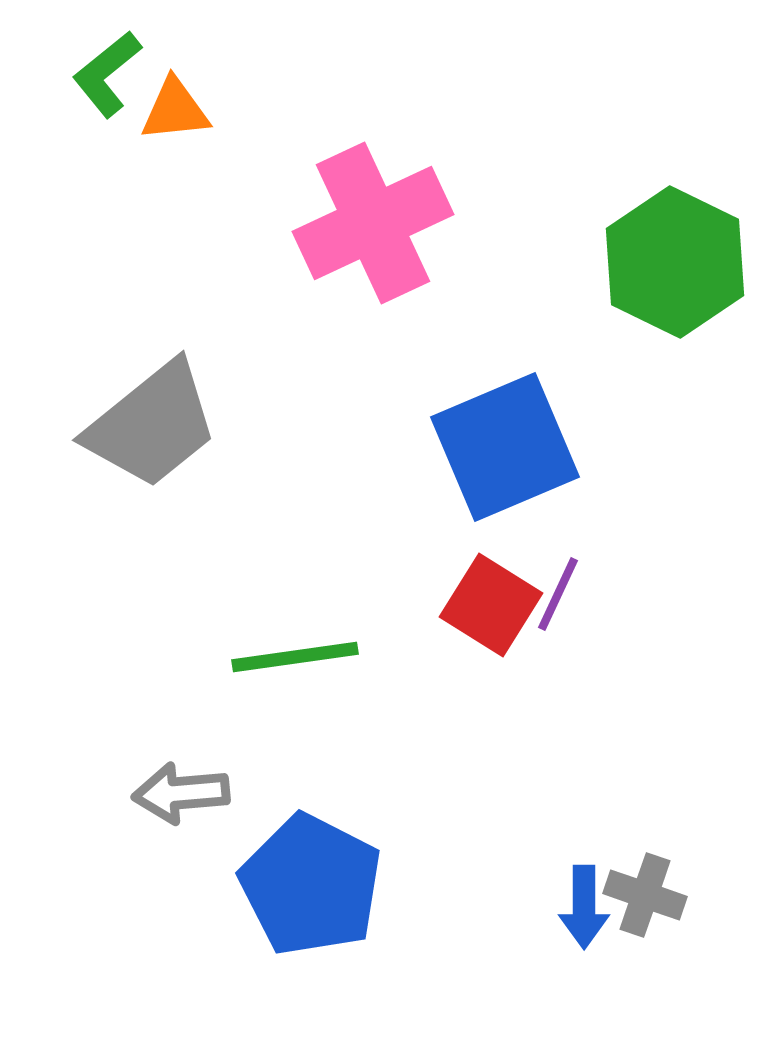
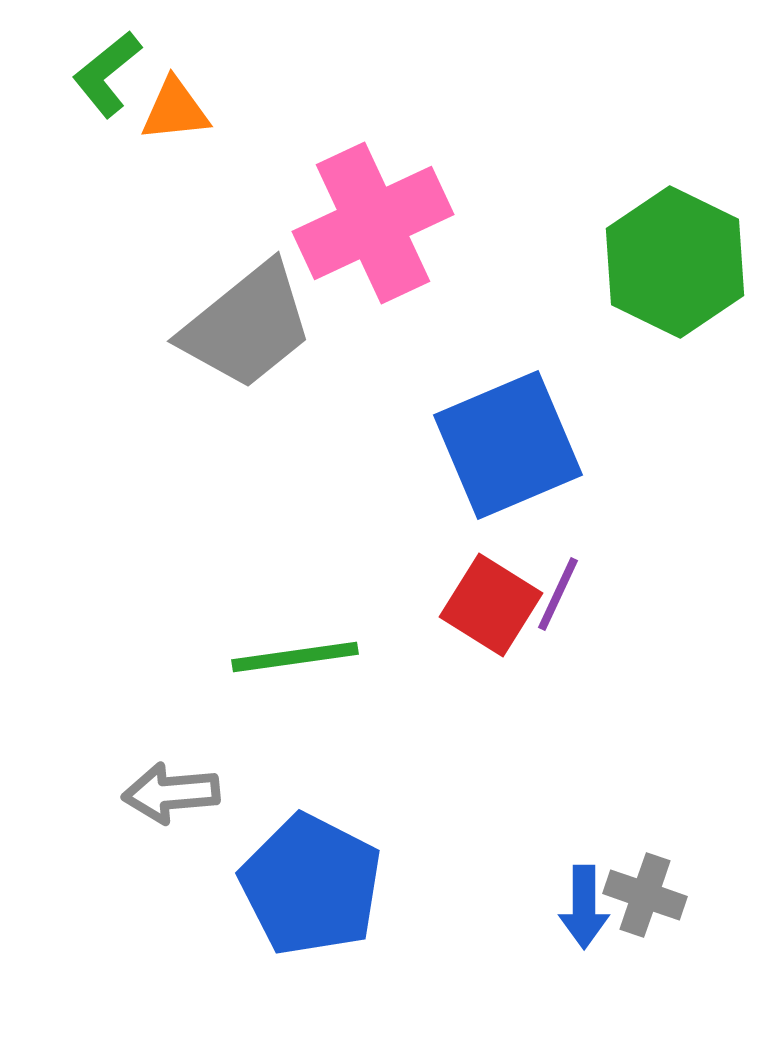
gray trapezoid: moved 95 px right, 99 px up
blue square: moved 3 px right, 2 px up
gray arrow: moved 10 px left
